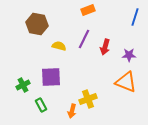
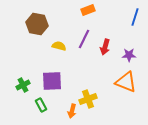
purple square: moved 1 px right, 4 px down
